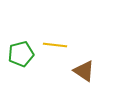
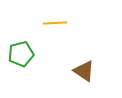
yellow line: moved 22 px up; rotated 10 degrees counterclockwise
